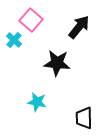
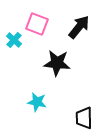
pink square: moved 6 px right, 4 px down; rotated 20 degrees counterclockwise
